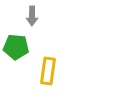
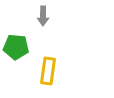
gray arrow: moved 11 px right
